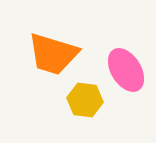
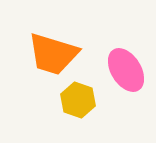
yellow hexagon: moved 7 px left; rotated 12 degrees clockwise
